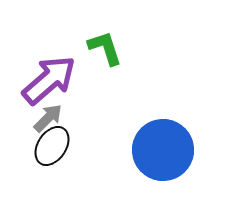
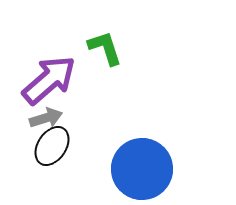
gray arrow: moved 2 px left; rotated 28 degrees clockwise
blue circle: moved 21 px left, 19 px down
